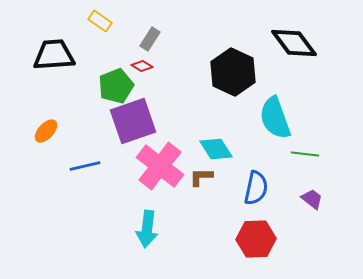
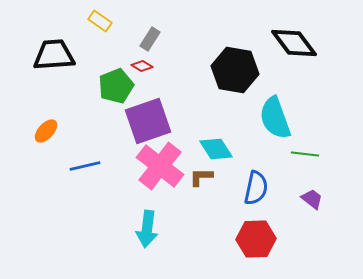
black hexagon: moved 2 px right, 2 px up; rotated 15 degrees counterclockwise
purple square: moved 15 px right
